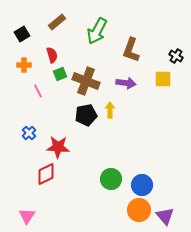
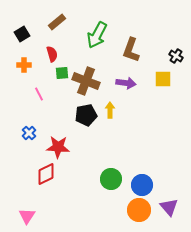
green arrow: moved 4 px down
red semicircle: moved 1 px up
green square: moved 2 px right, 1 px up; rotated 16 degrees clockwise
pink line: moved 1 px right, 3 px down
purple triangle: moved 4 px right, 9 px up
